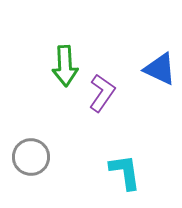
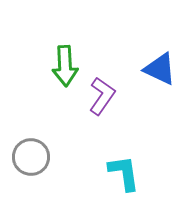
purple L-shape: moved 3 px down
cyan L-shape: moved 1 px left, 1 px down
